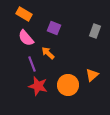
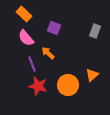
orange rectangle: rotated 14 degrees clockwise
